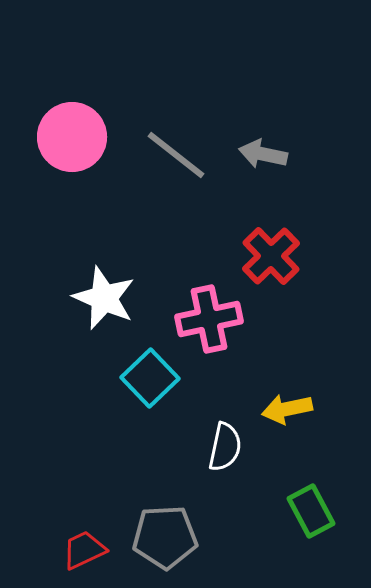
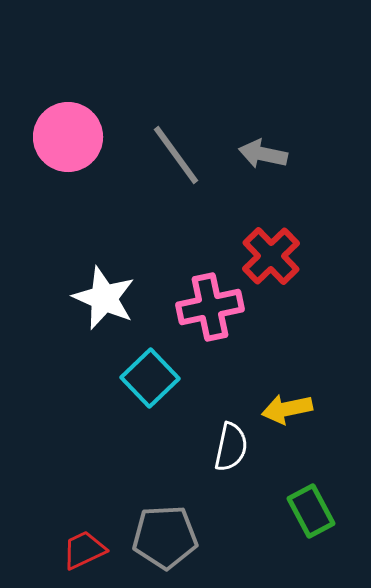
pink circle: moved 4 px left
gray line: rotated 16 degrees clockwise
pink cross: moved 1 px right, 12 px up
white semicircle: moved 6 px right
